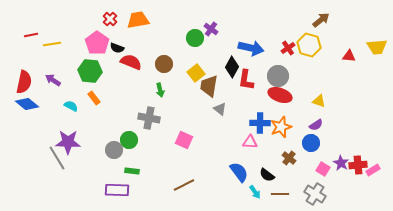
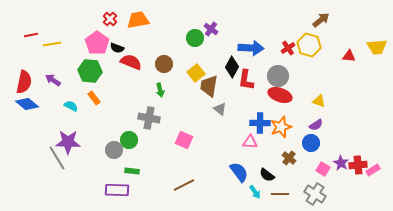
blue arrow at (251, 48): rotated 10 degrees counterclockwise
